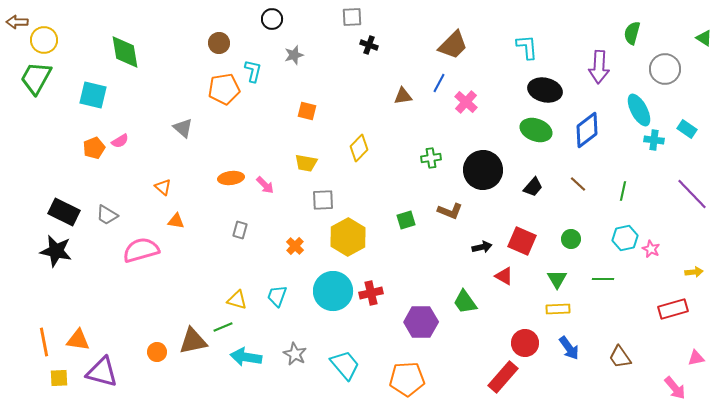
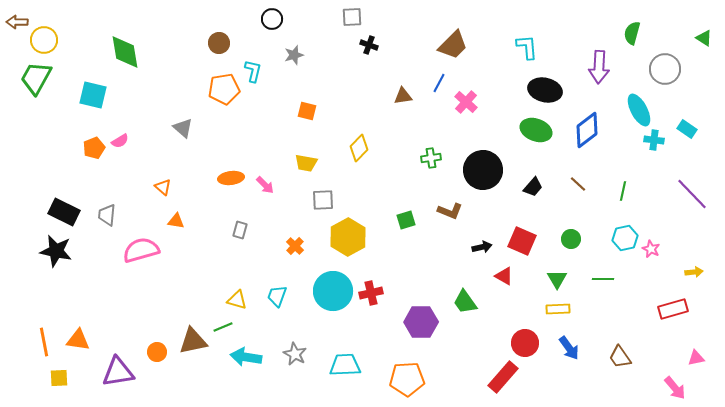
gray trapezoid at (107, 215): rotated 65 degrees clockwise
cyan trapezoid at (345, 365): rotated 52 degrees counterclockwise
purple triangle at (102, 372): moved 16 px right; rotated 24 degrees counterclockwise
